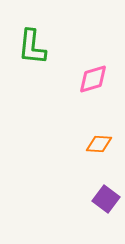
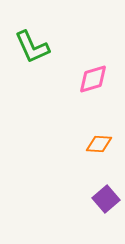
green L-shape: rotated 30 degrees counterclockwise
purple square: rotated 12 degrees clockwise
